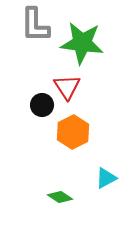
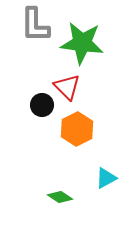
red triangle: rotated 12 degrees counterclockwise
orange hexagon: moved 4 px right, 3 px up
